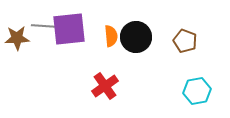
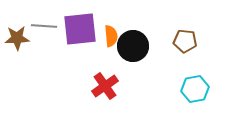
purple square: moved 11 px right
black circle: moved 3 px left, 9 px down
brown pentagon: rotated 15 degrees counterclockwise
cyan hexagon: moved 2 px left, 2 px up
